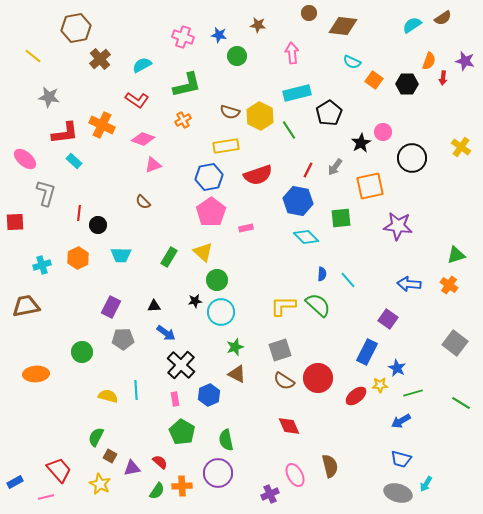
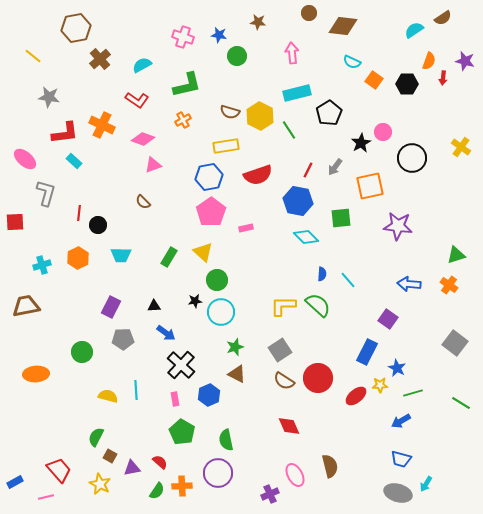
brown star at (258, 25): moved 3 px up
cyan semicircle at (412, 25): moved 2 px right, 5 px down
gray square at (280, 350): rotated 15 degrees counterclockwise
